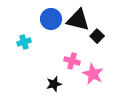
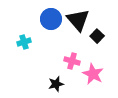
black triangle: rotated 35 degrees clockwise
black star: moved 2 px right
